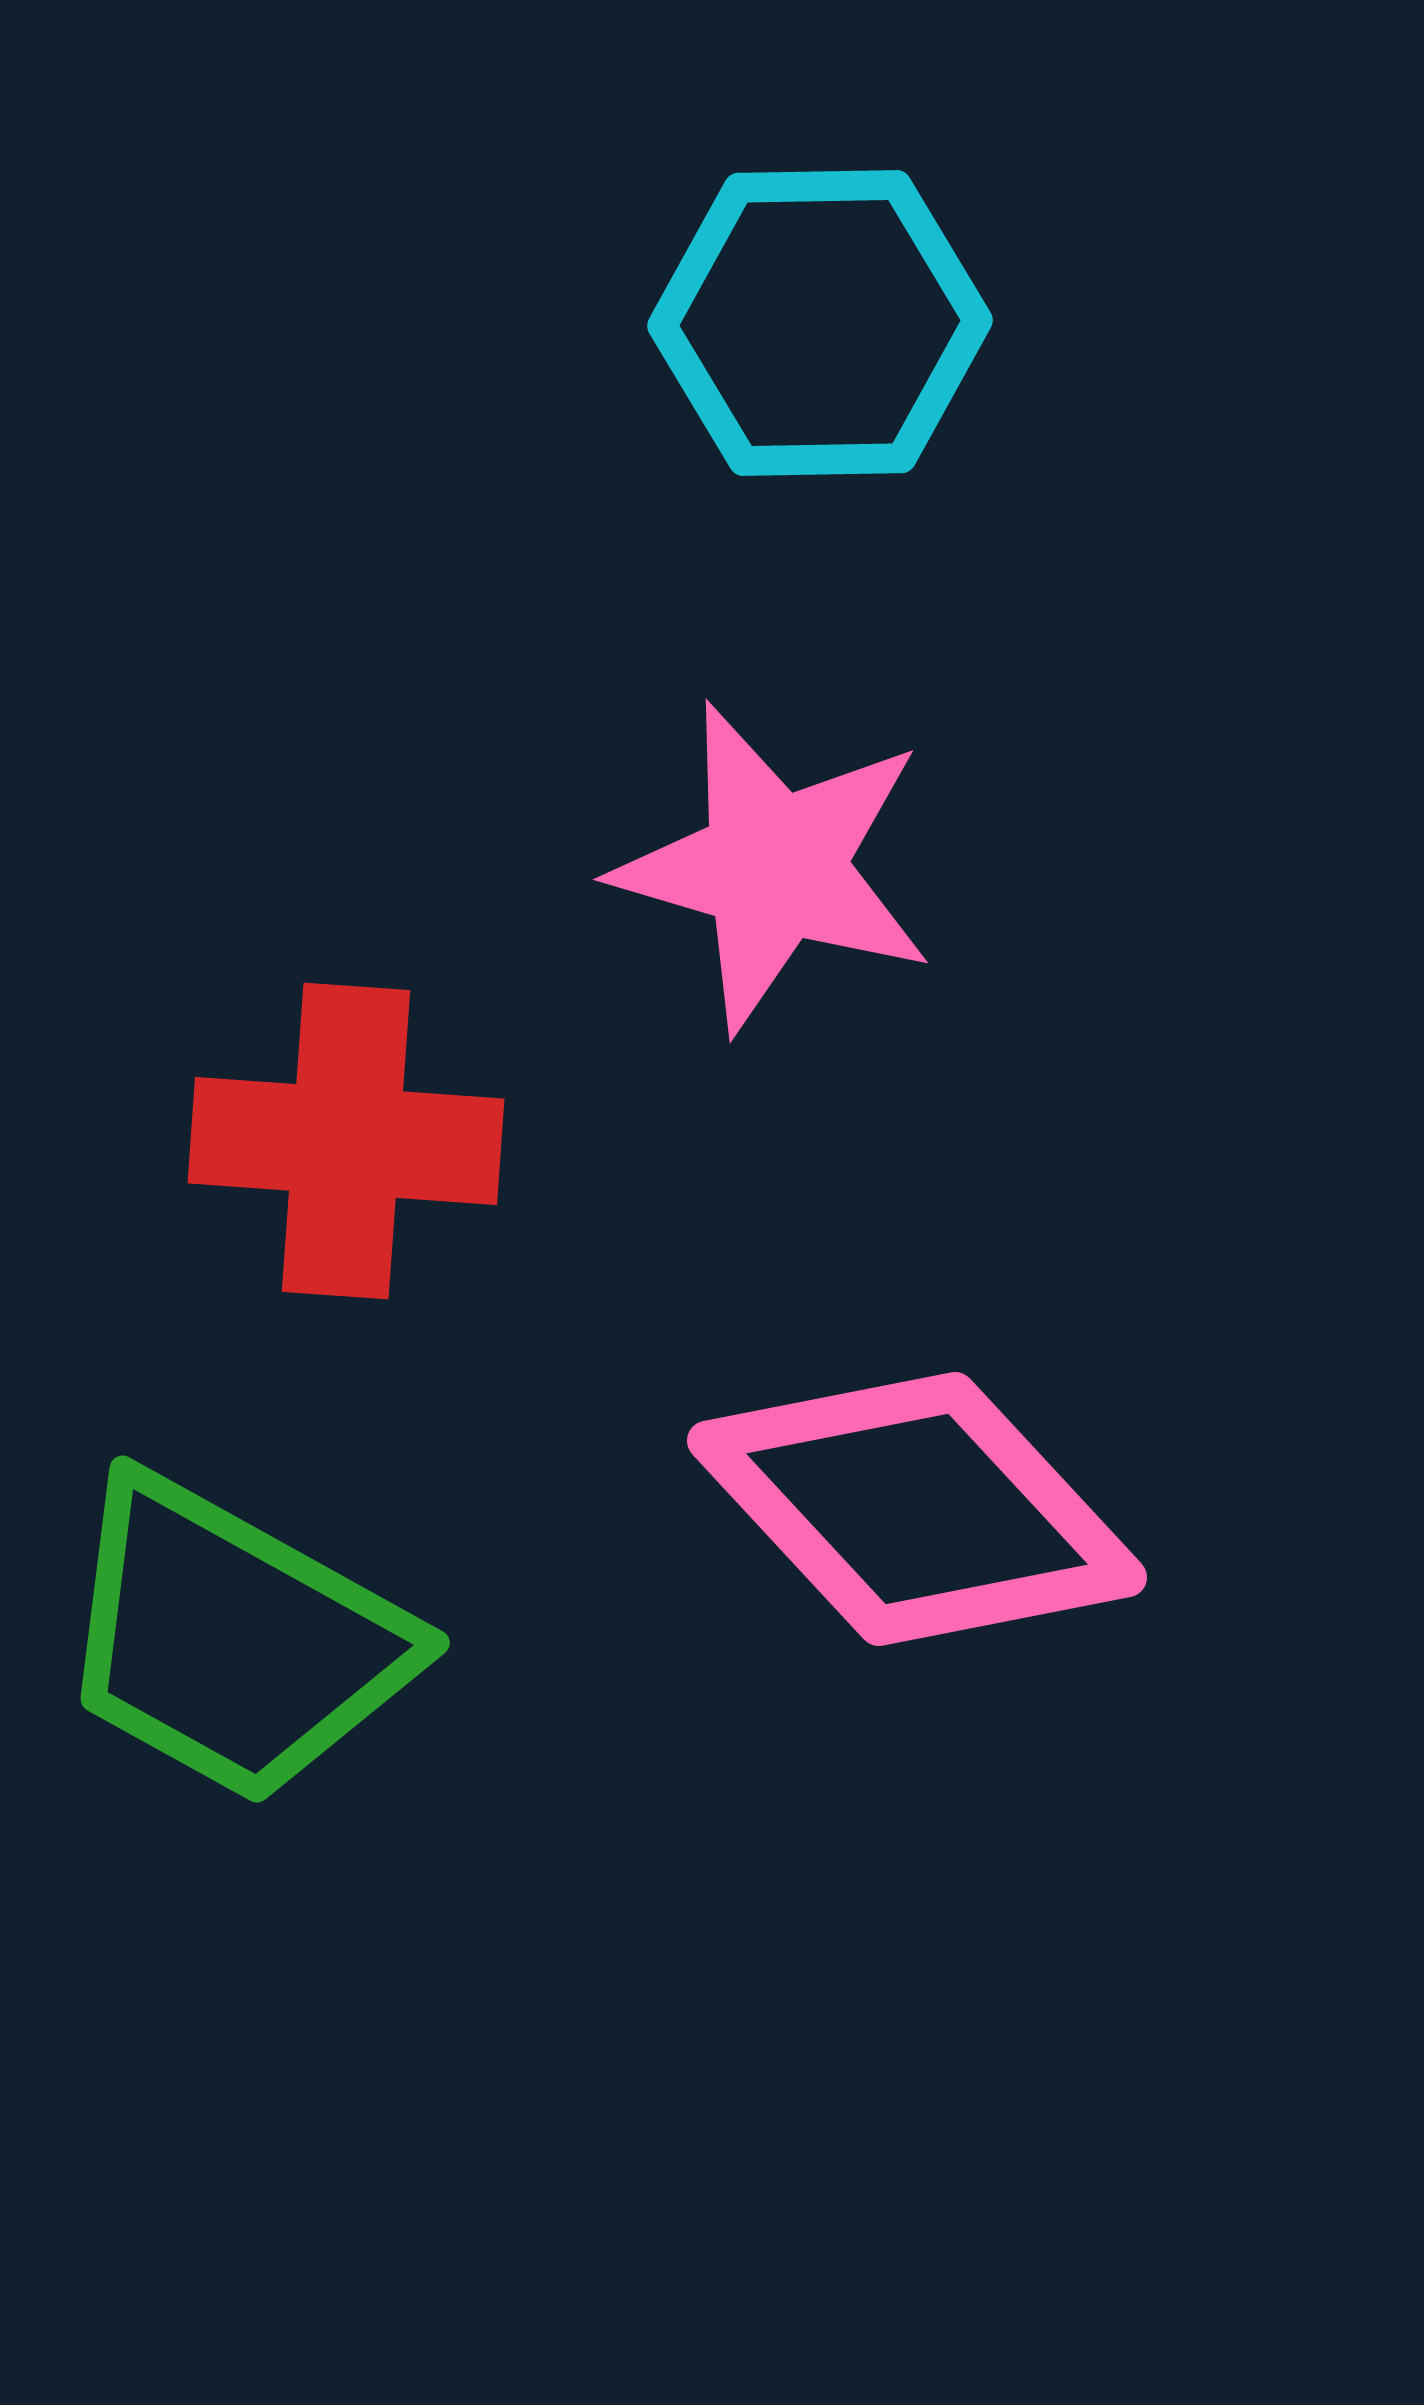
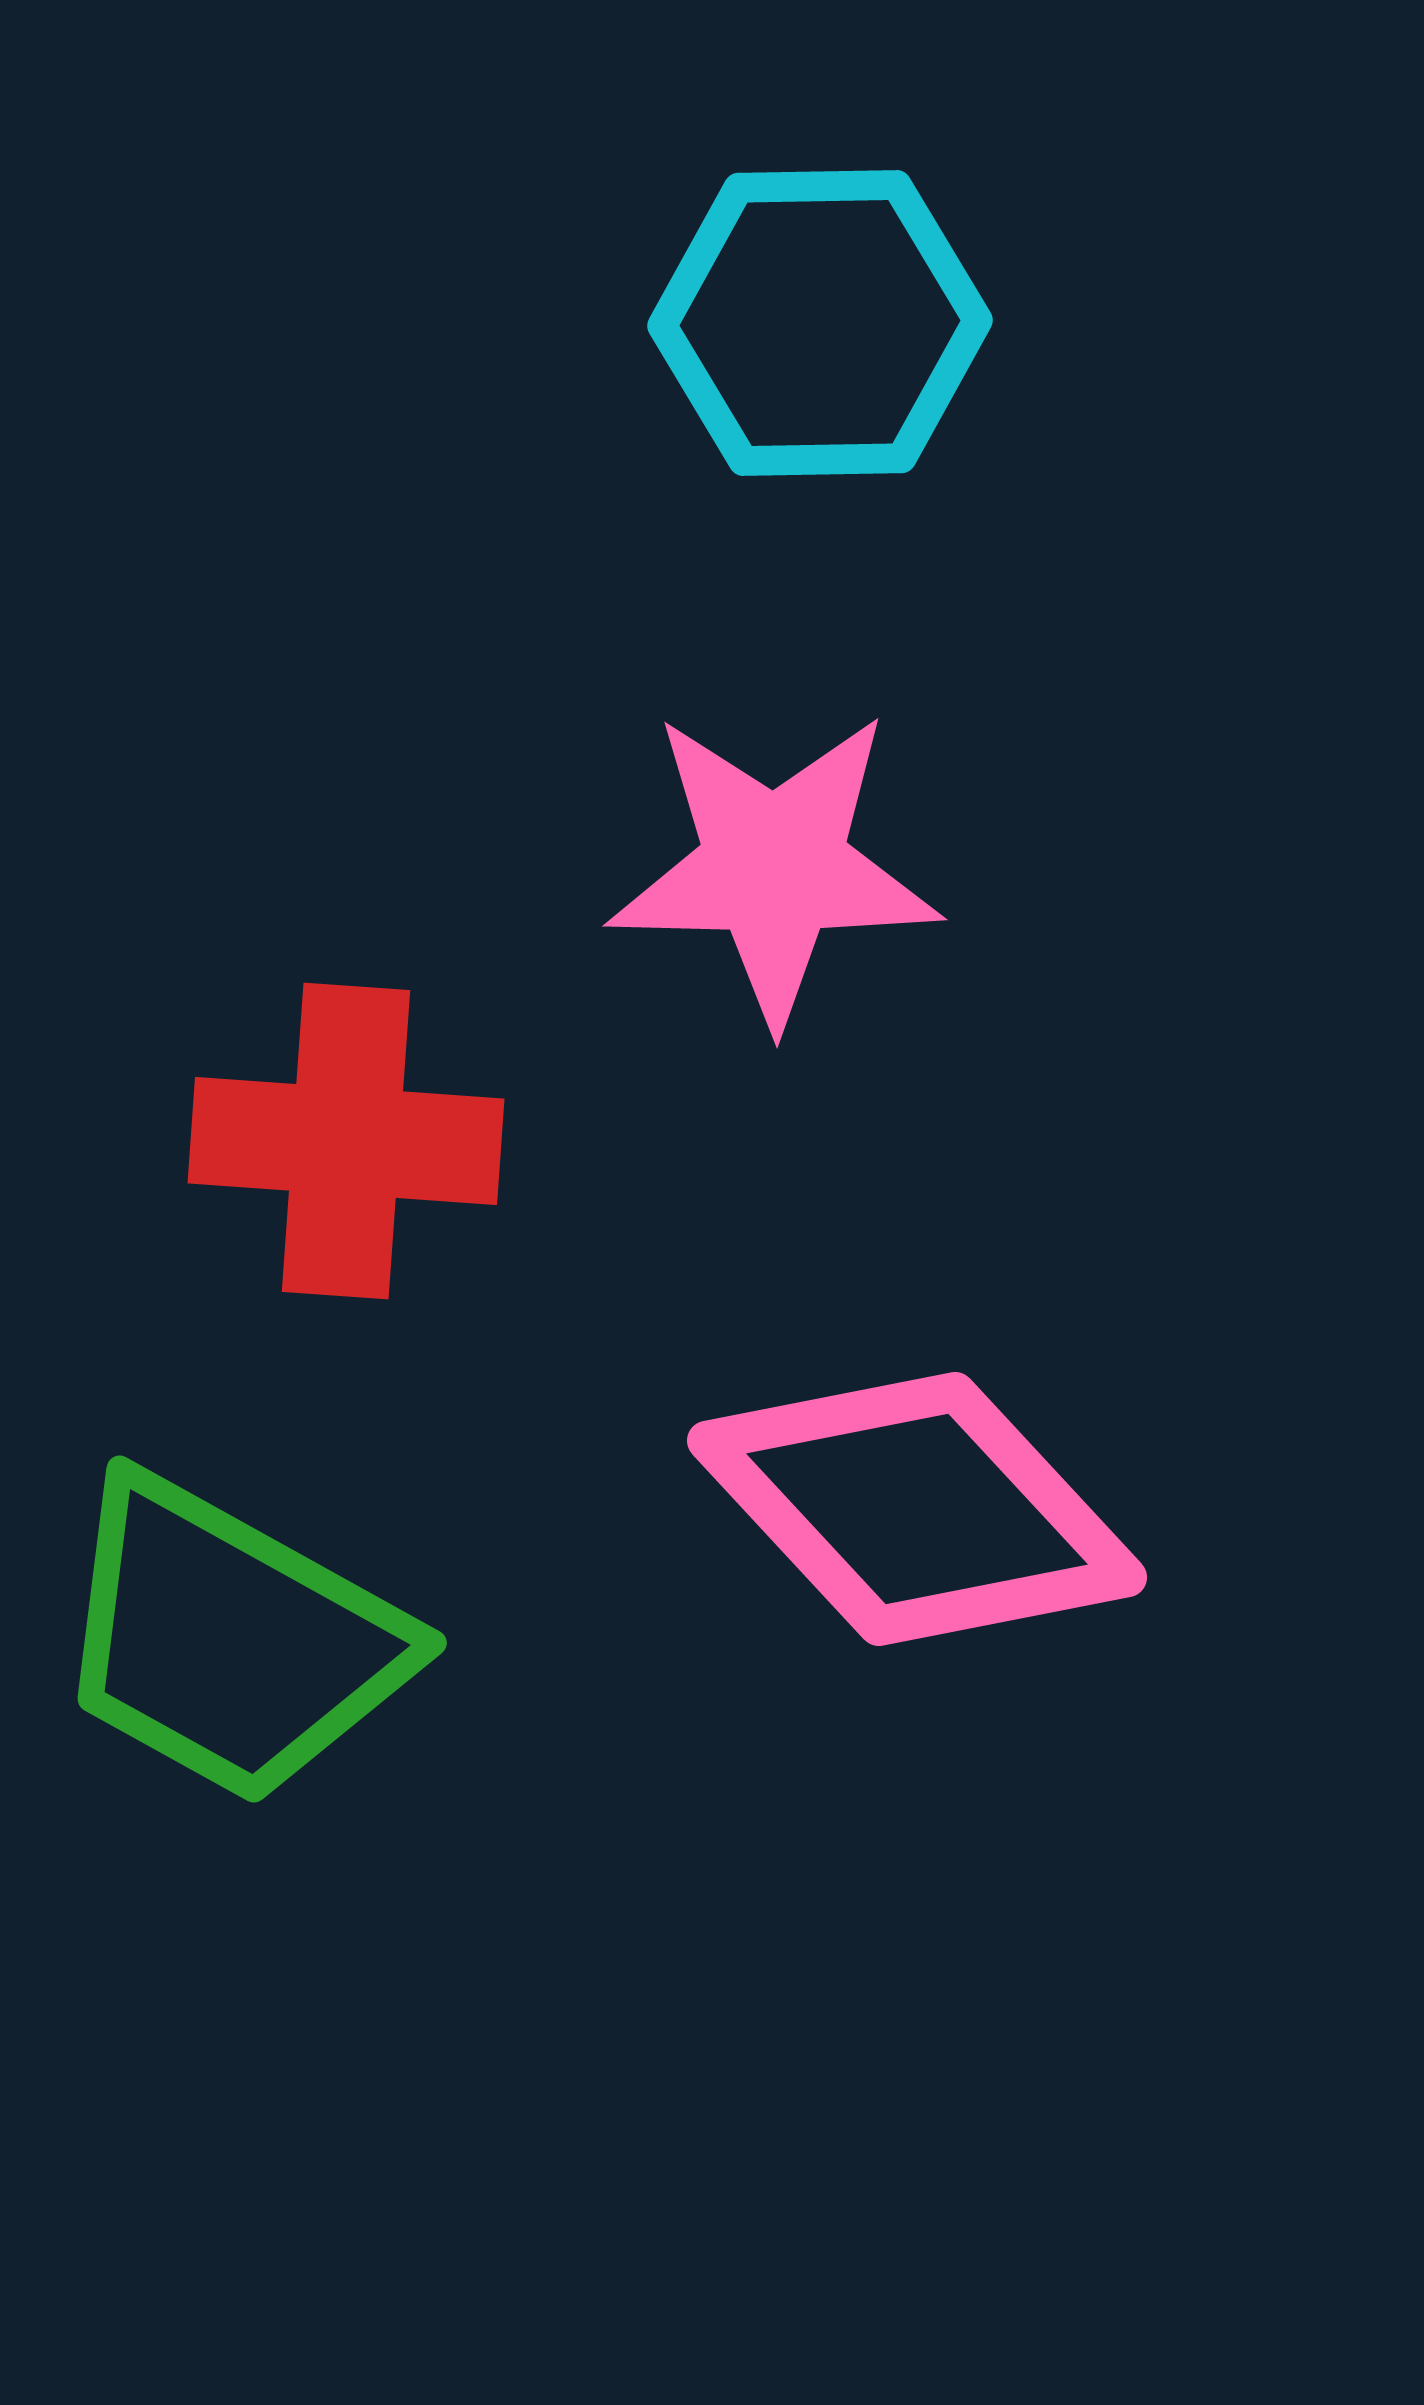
pink star: rotated 15 degrees counterclockwise
green trapezoid: moved 3 px left
